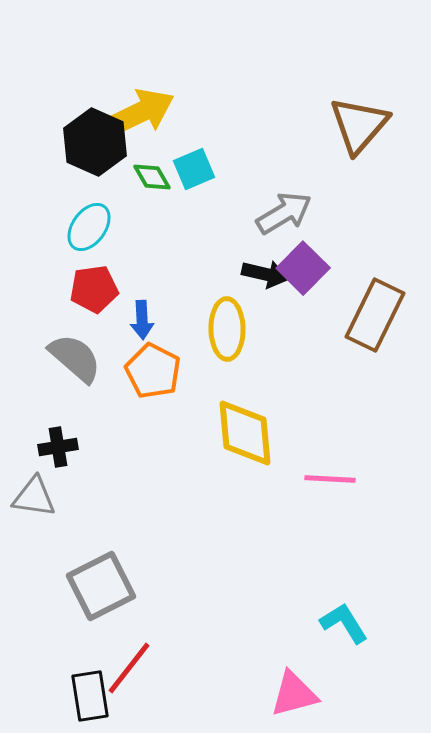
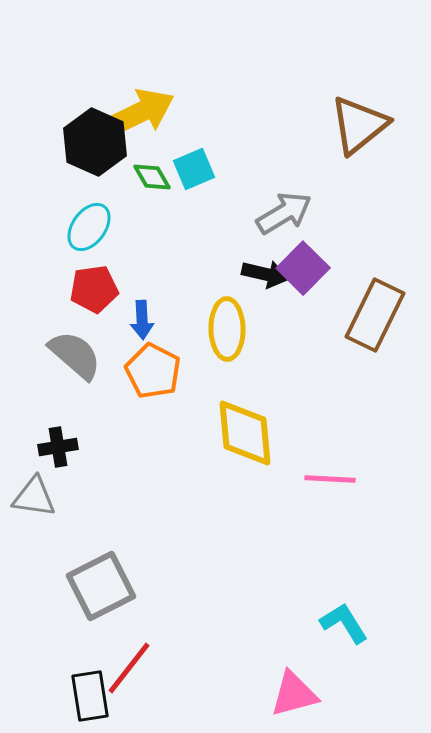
brown triangle: rotated 10 degrees clockwise
gray semicircle: moved 3 px up
